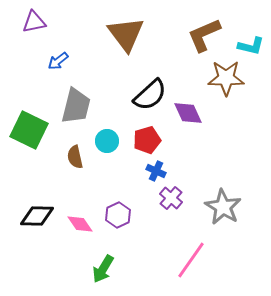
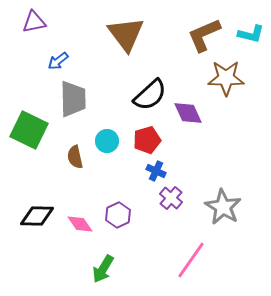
cyan L-shape: moved 12 px up
gray trapezoid: moved 3 px left, 7 px up; rotated 15 degrees counterclockwise
